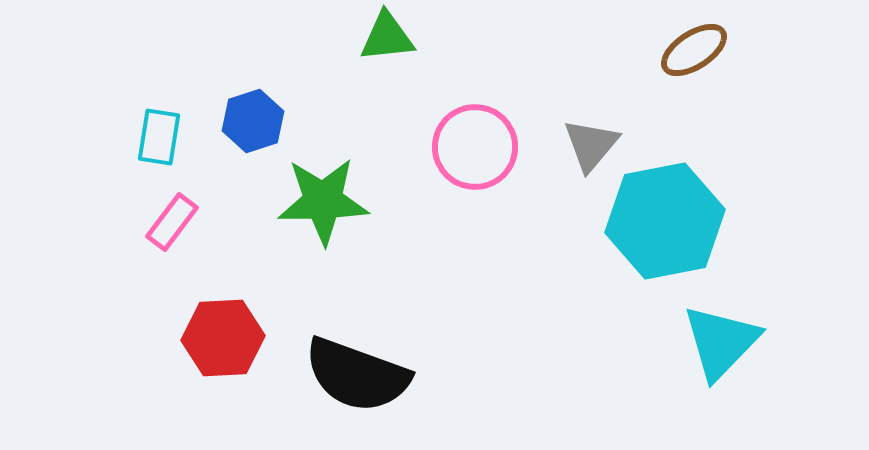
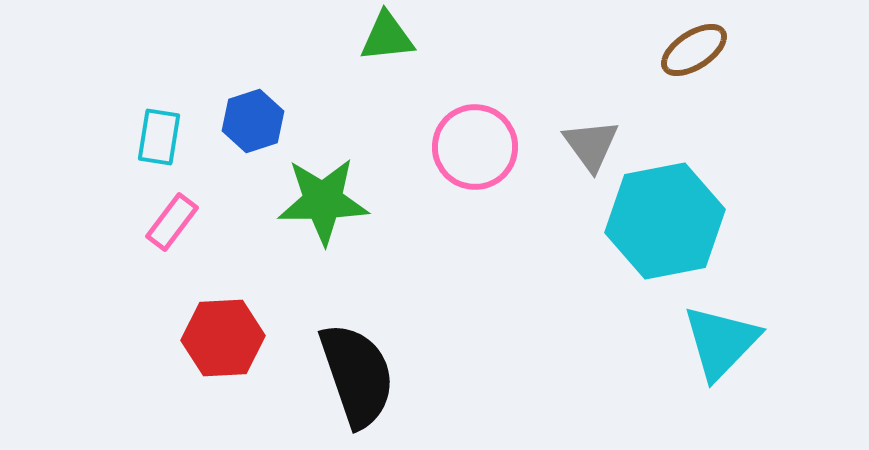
gray triangle: rotated 16 degrees counterclockwise
black semicircle: rotated 129 degrees counterclockwise
